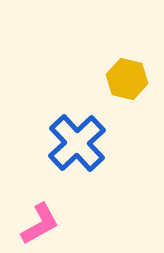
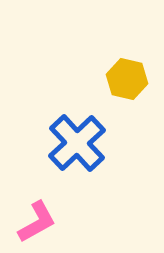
pink L-shape: moved 3 px left, 2 px up
